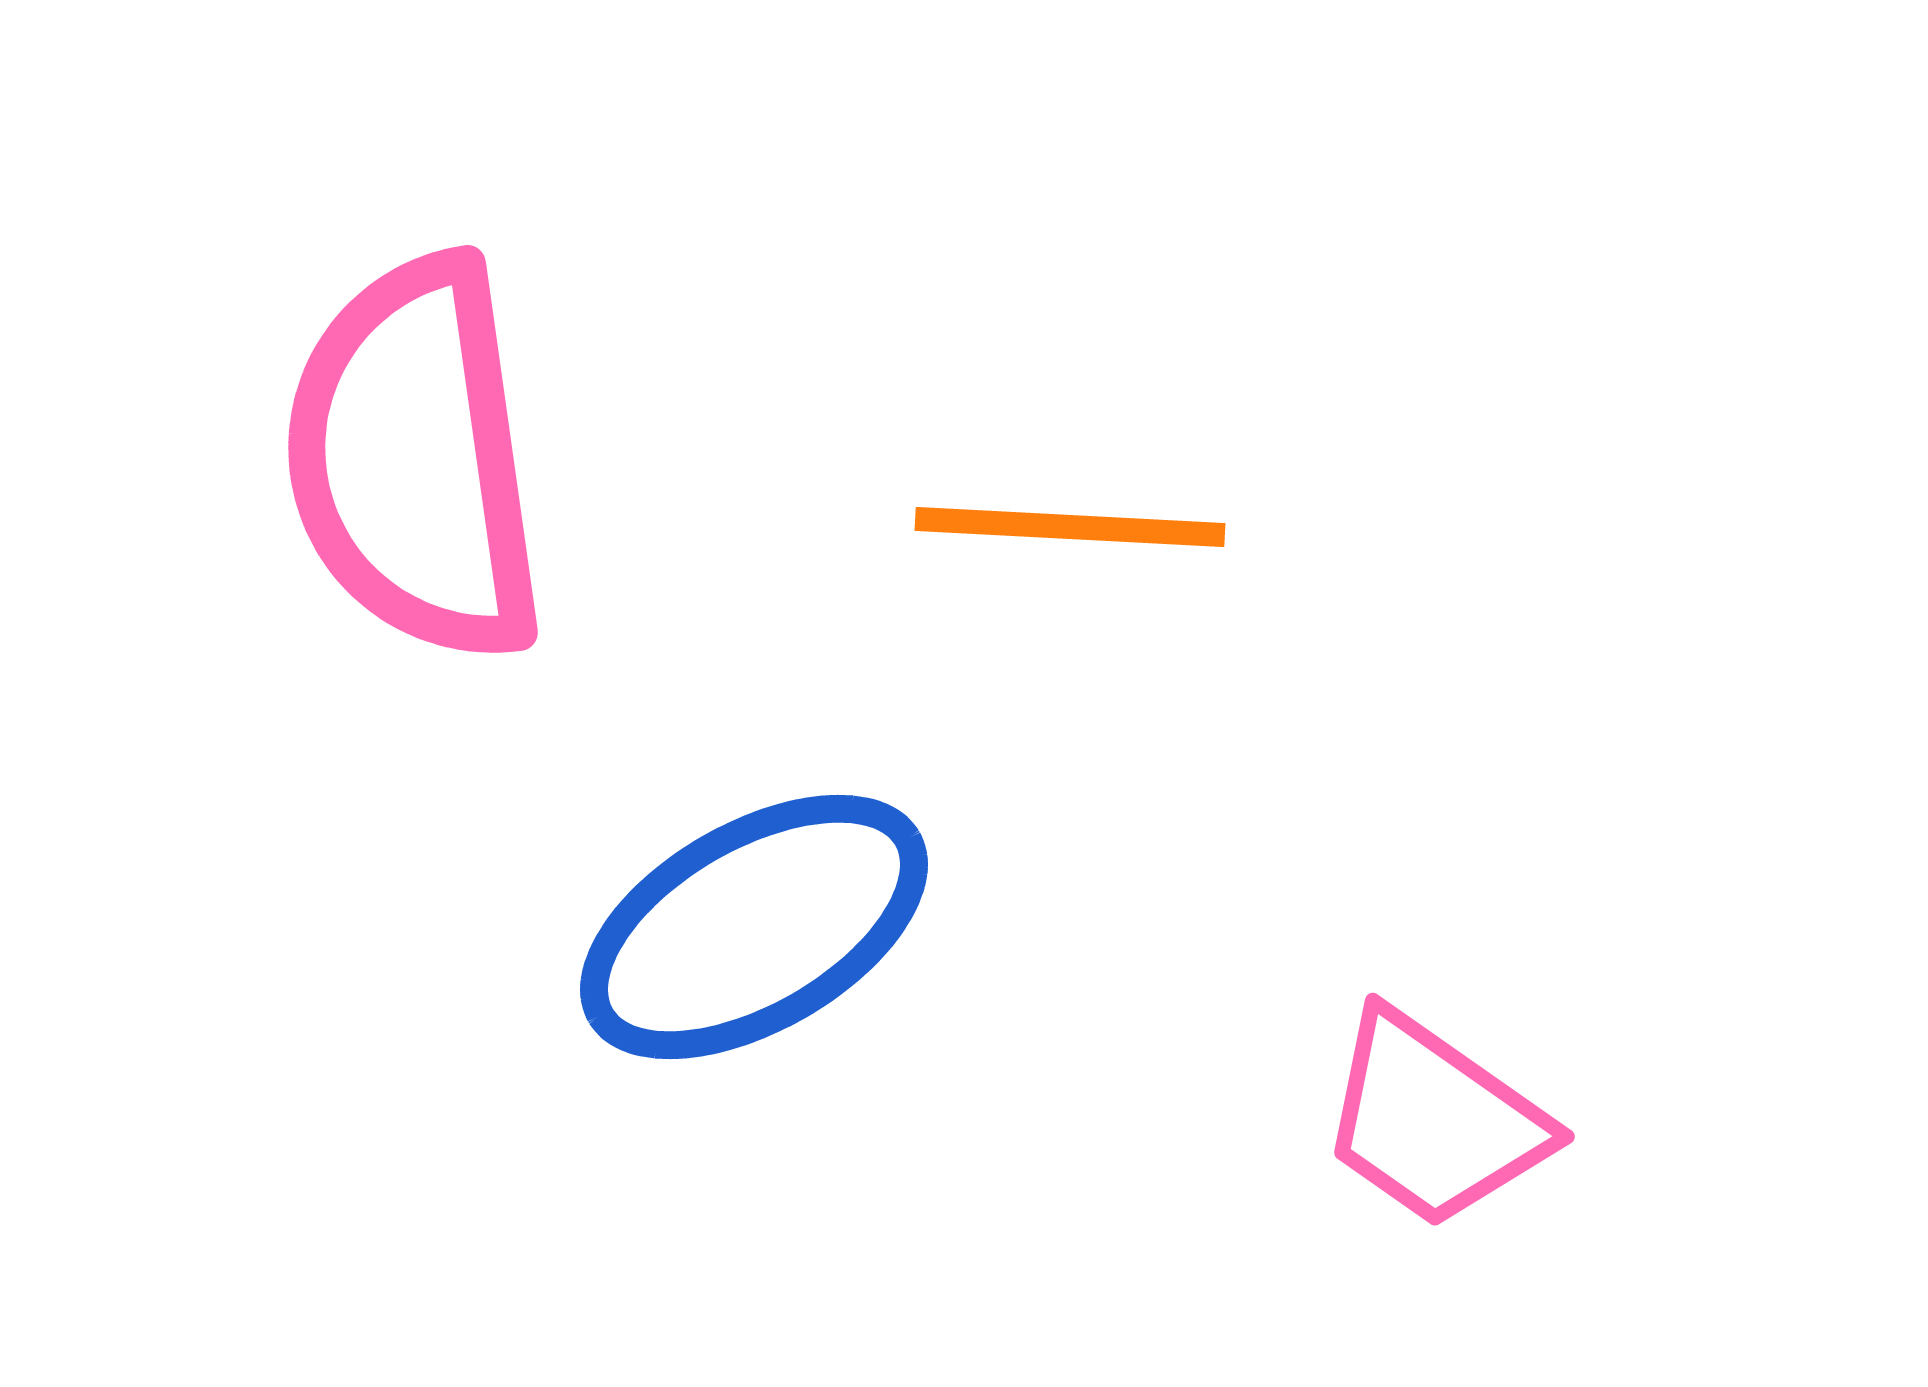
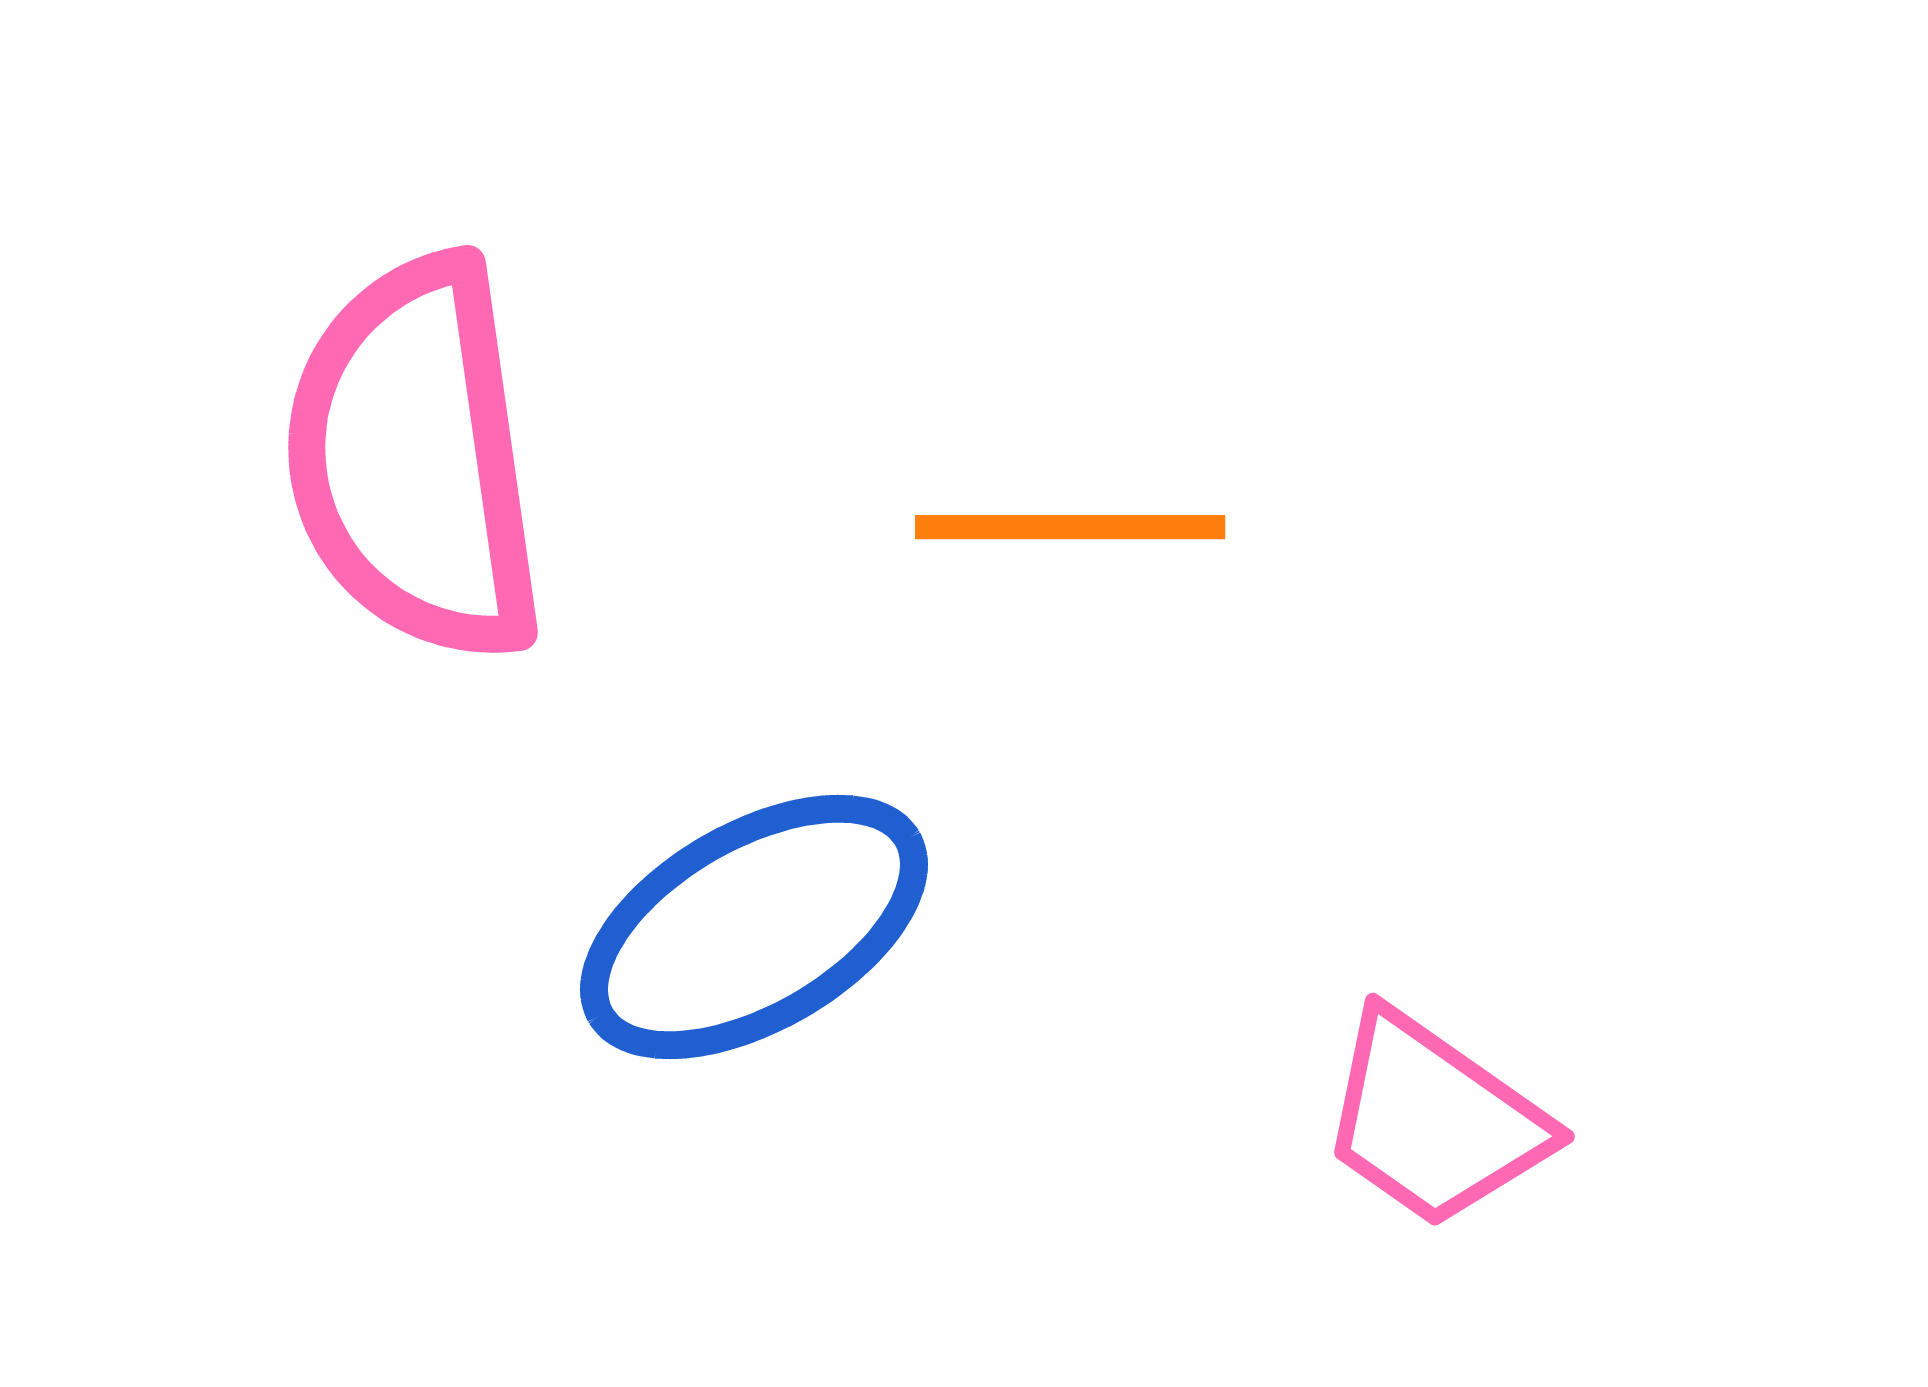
orange line: rotated 3 degrees counterclockwise
